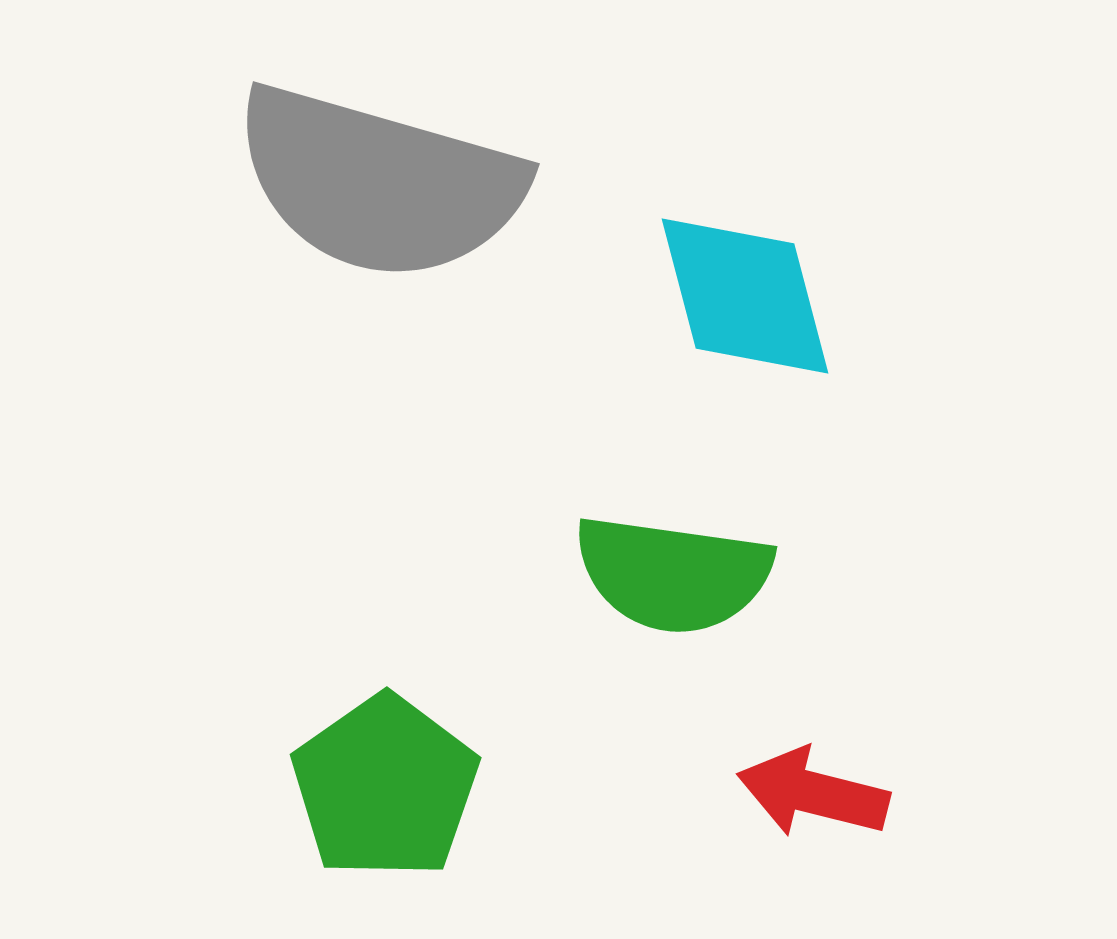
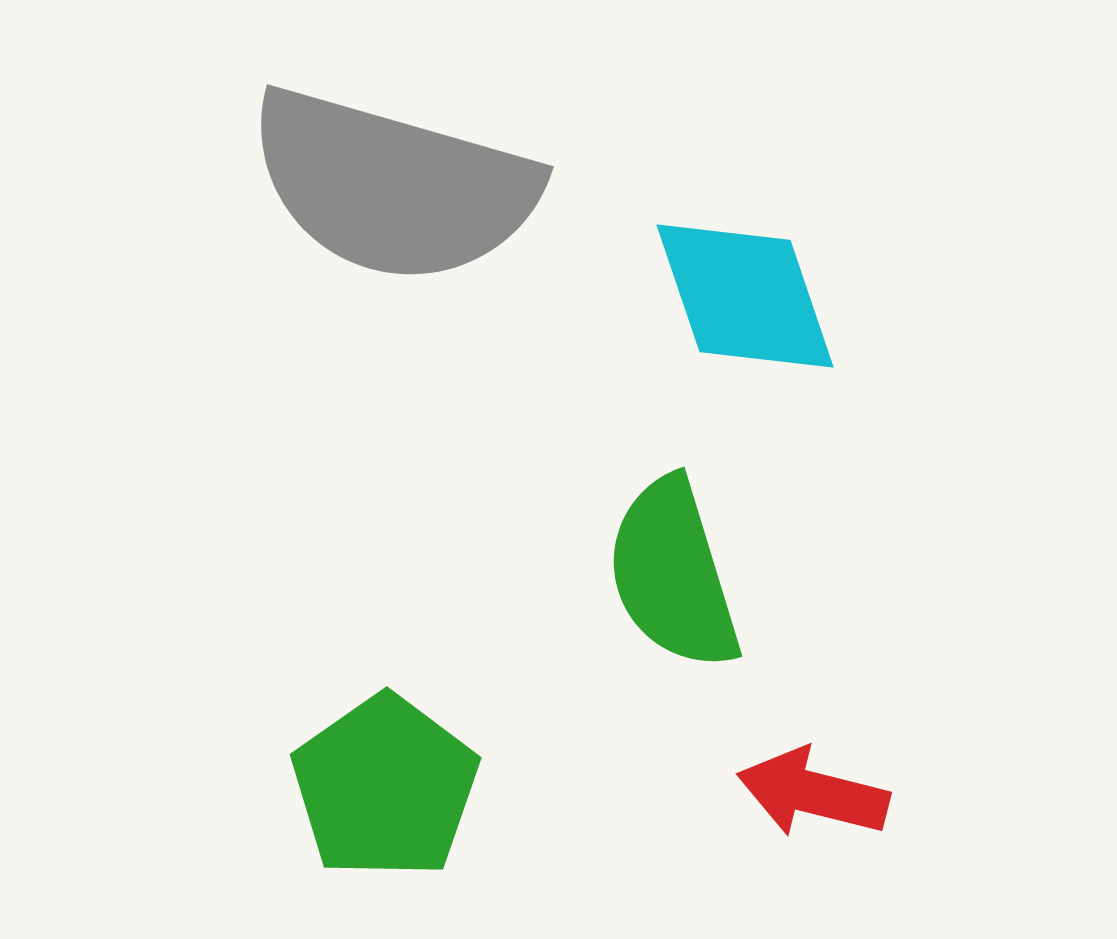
gray semicircle: moved 14 px right, 3 px down
cyan diamond: rotated 4 degrees counterclockwise
green semicircle: rotated 65 degrees clockwise
